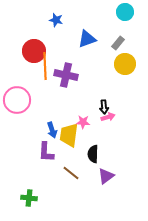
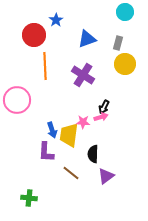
blue star: rotated 24 degrees clockwise
gray rectangle: rotated 24 degrees counterclockwise
red circle: moved 16 px up
purple cross: moved 17 px right; rotated 20 degrees clockwise
black arrow: rotated 32 degrees clockwise
pink arrow: moved 7 px left
